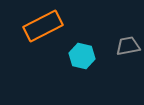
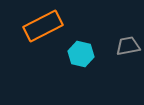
cyan hexagon: moved 1 px left, 2 px up
